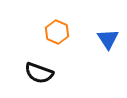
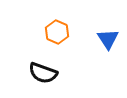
black semicircle: moved 4 px right
